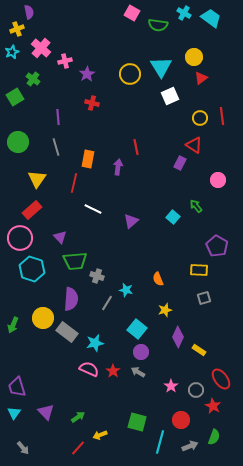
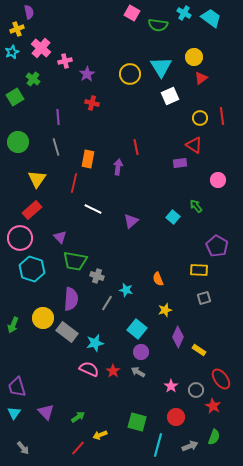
purple rectangle at (180, 163): rotated 56 degrees clockwise
green trapezoid at (75, 261): rotated 15 degrees clockwise
red circle at (181, 420): moved 5 px left, 3 px up
cyan line at (160, 442): moved 2 px left, 3 px down
